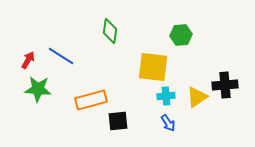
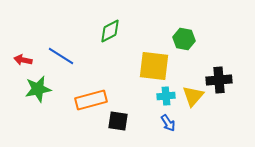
green diamond: rotated 55 degrees clockwise
green hexagon: moved 3 px right, 4 px down; rotated 15 degrees clockwise
red arrow: moved 5 px left; rotated 108 degrees counterclockwise
yellow square: moved 1 px right, 1 px up
black cross: moved 6 px left, 5 px up
green star: rotated 16 degrees counterclockwise
yellow triangle: moved 4 px left, 1 px up; rotated 15 degrees counterclockwise
black square: rotated 15 degrees clockwise
